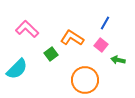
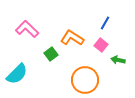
cyan semicircle: moved 5 px down
